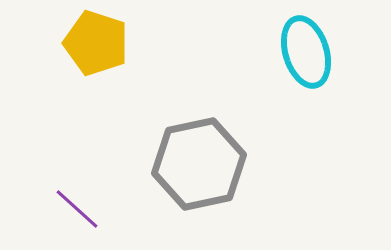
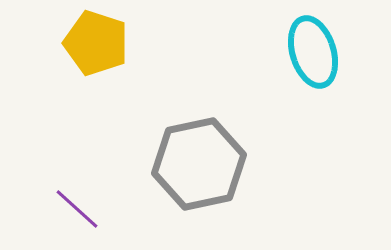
cyan ellipse: moved 7 px right
